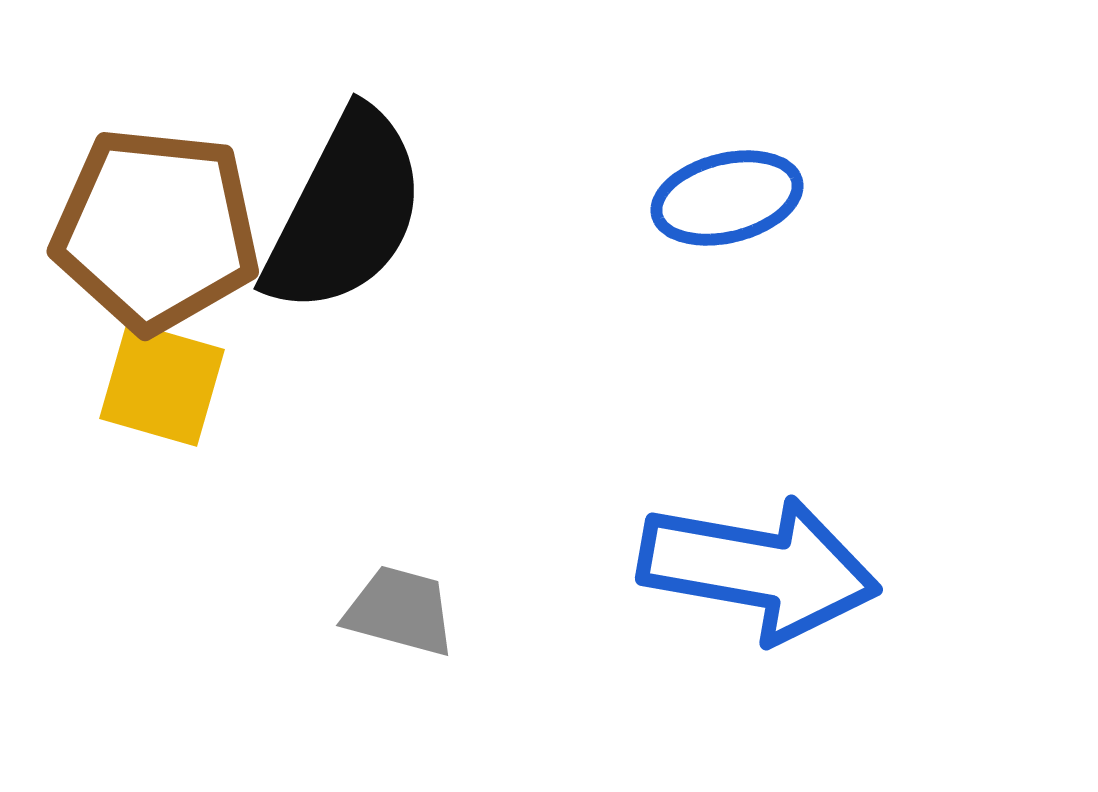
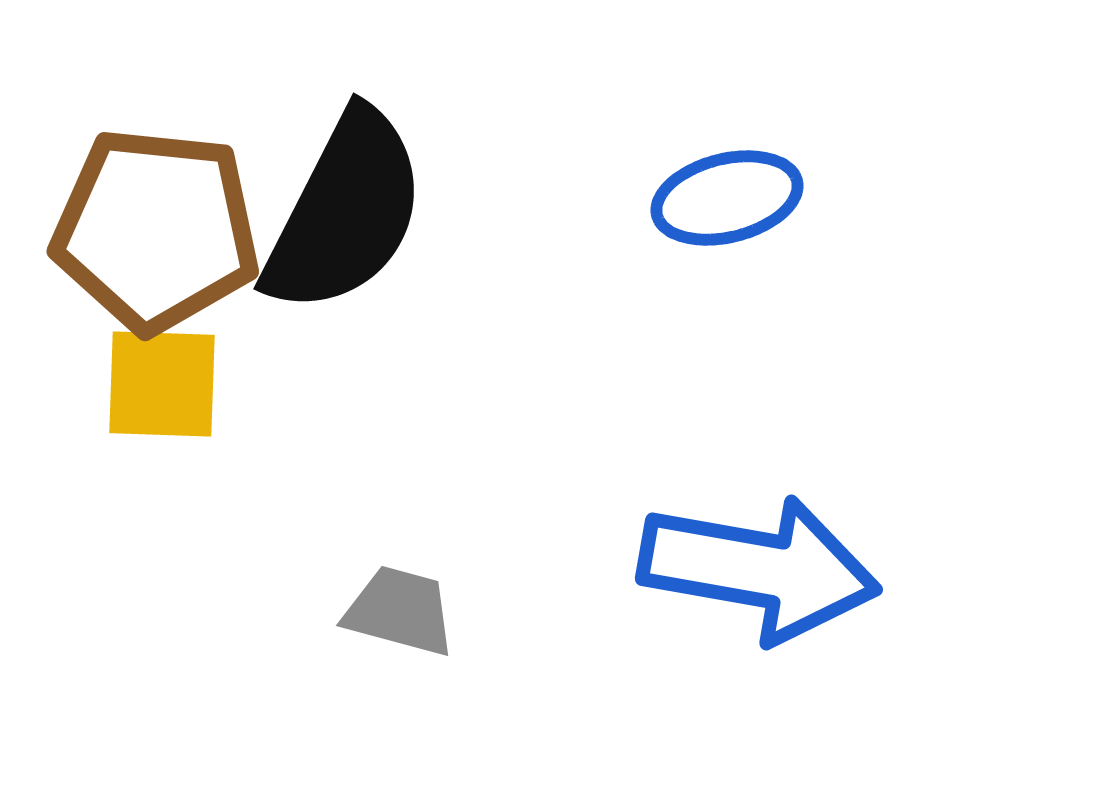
yellow square: rotated 14 degrees counterclockwise
